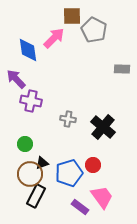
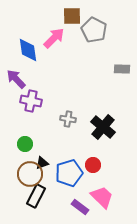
pink trapezoid: rotated 10 degrees counterclockwise
